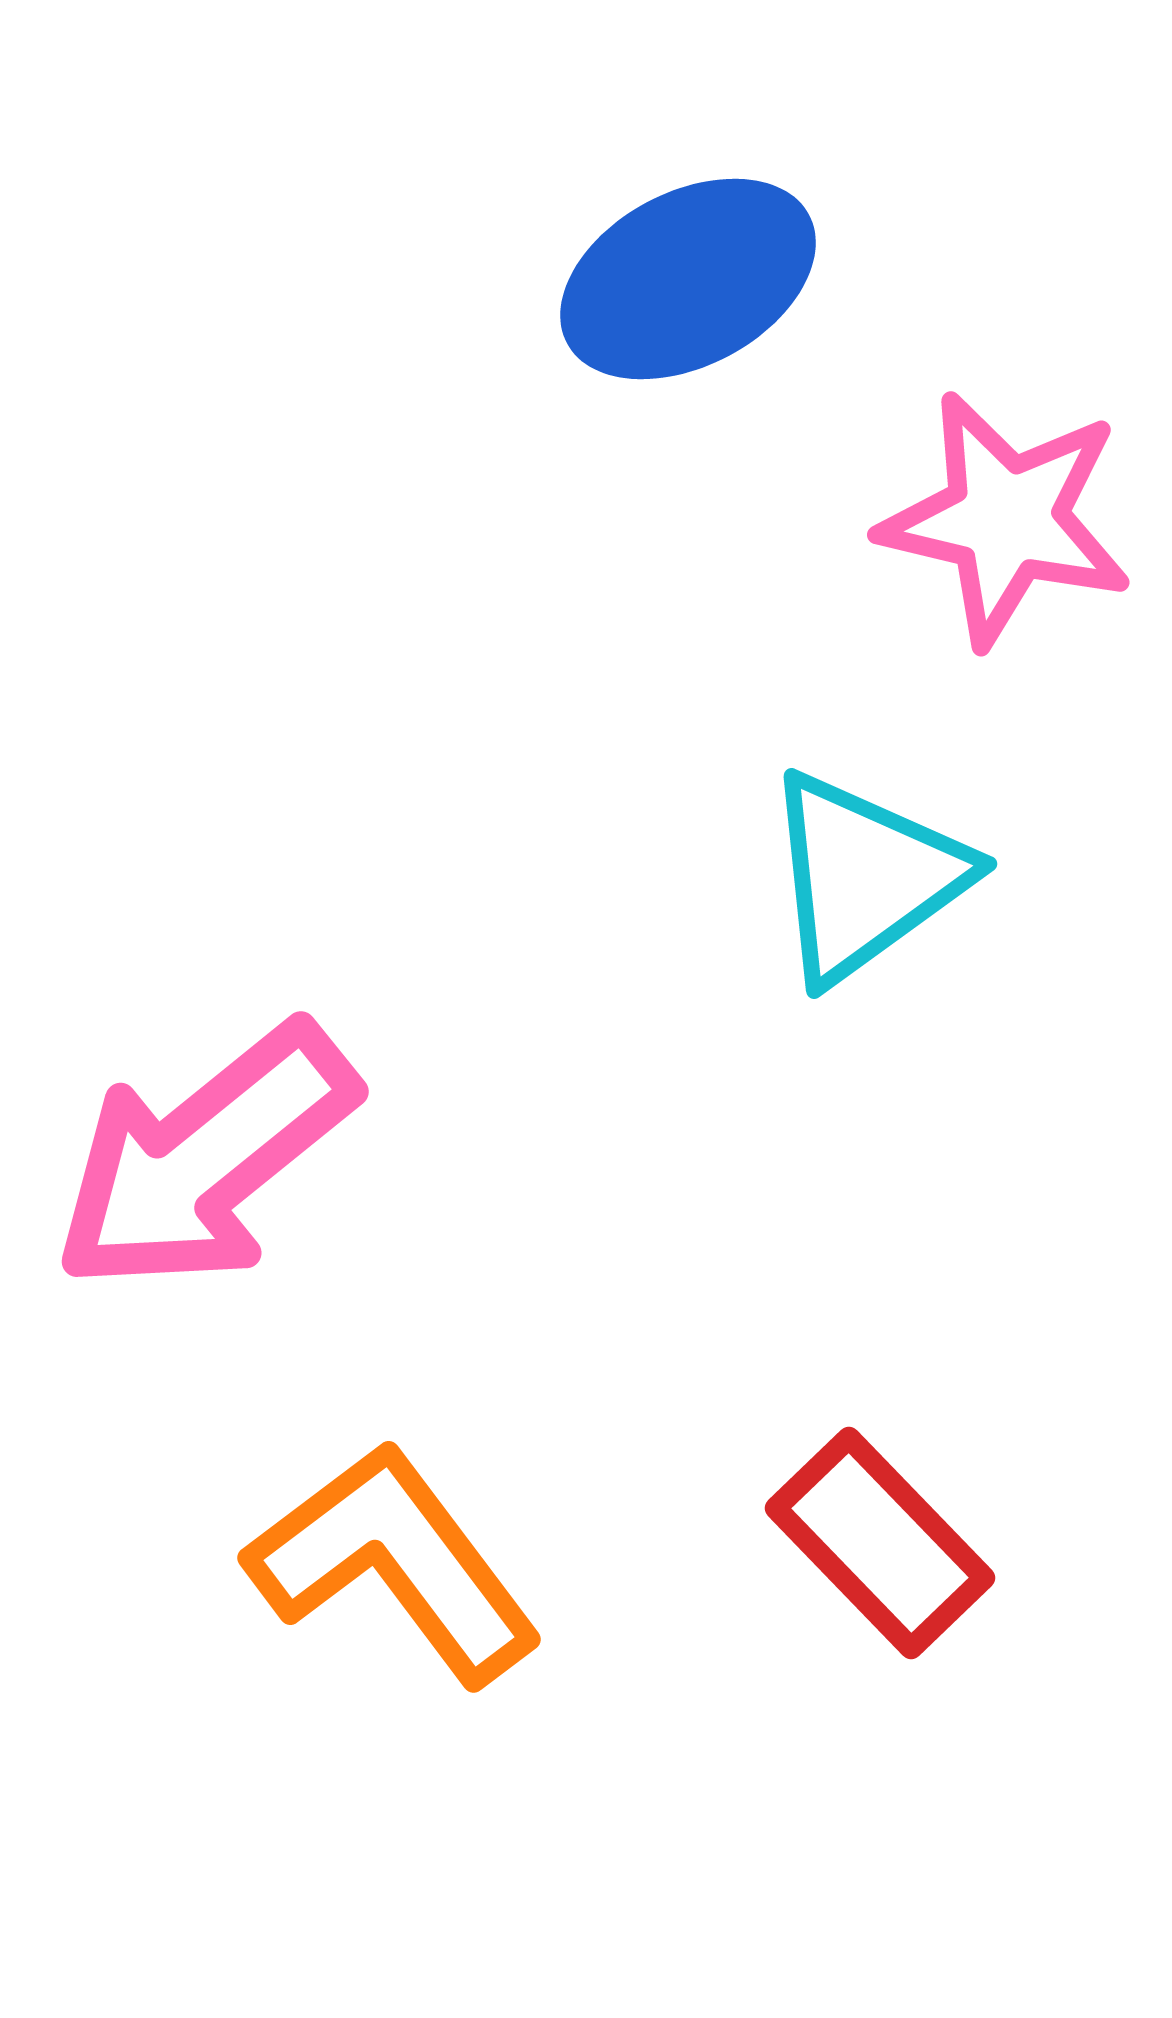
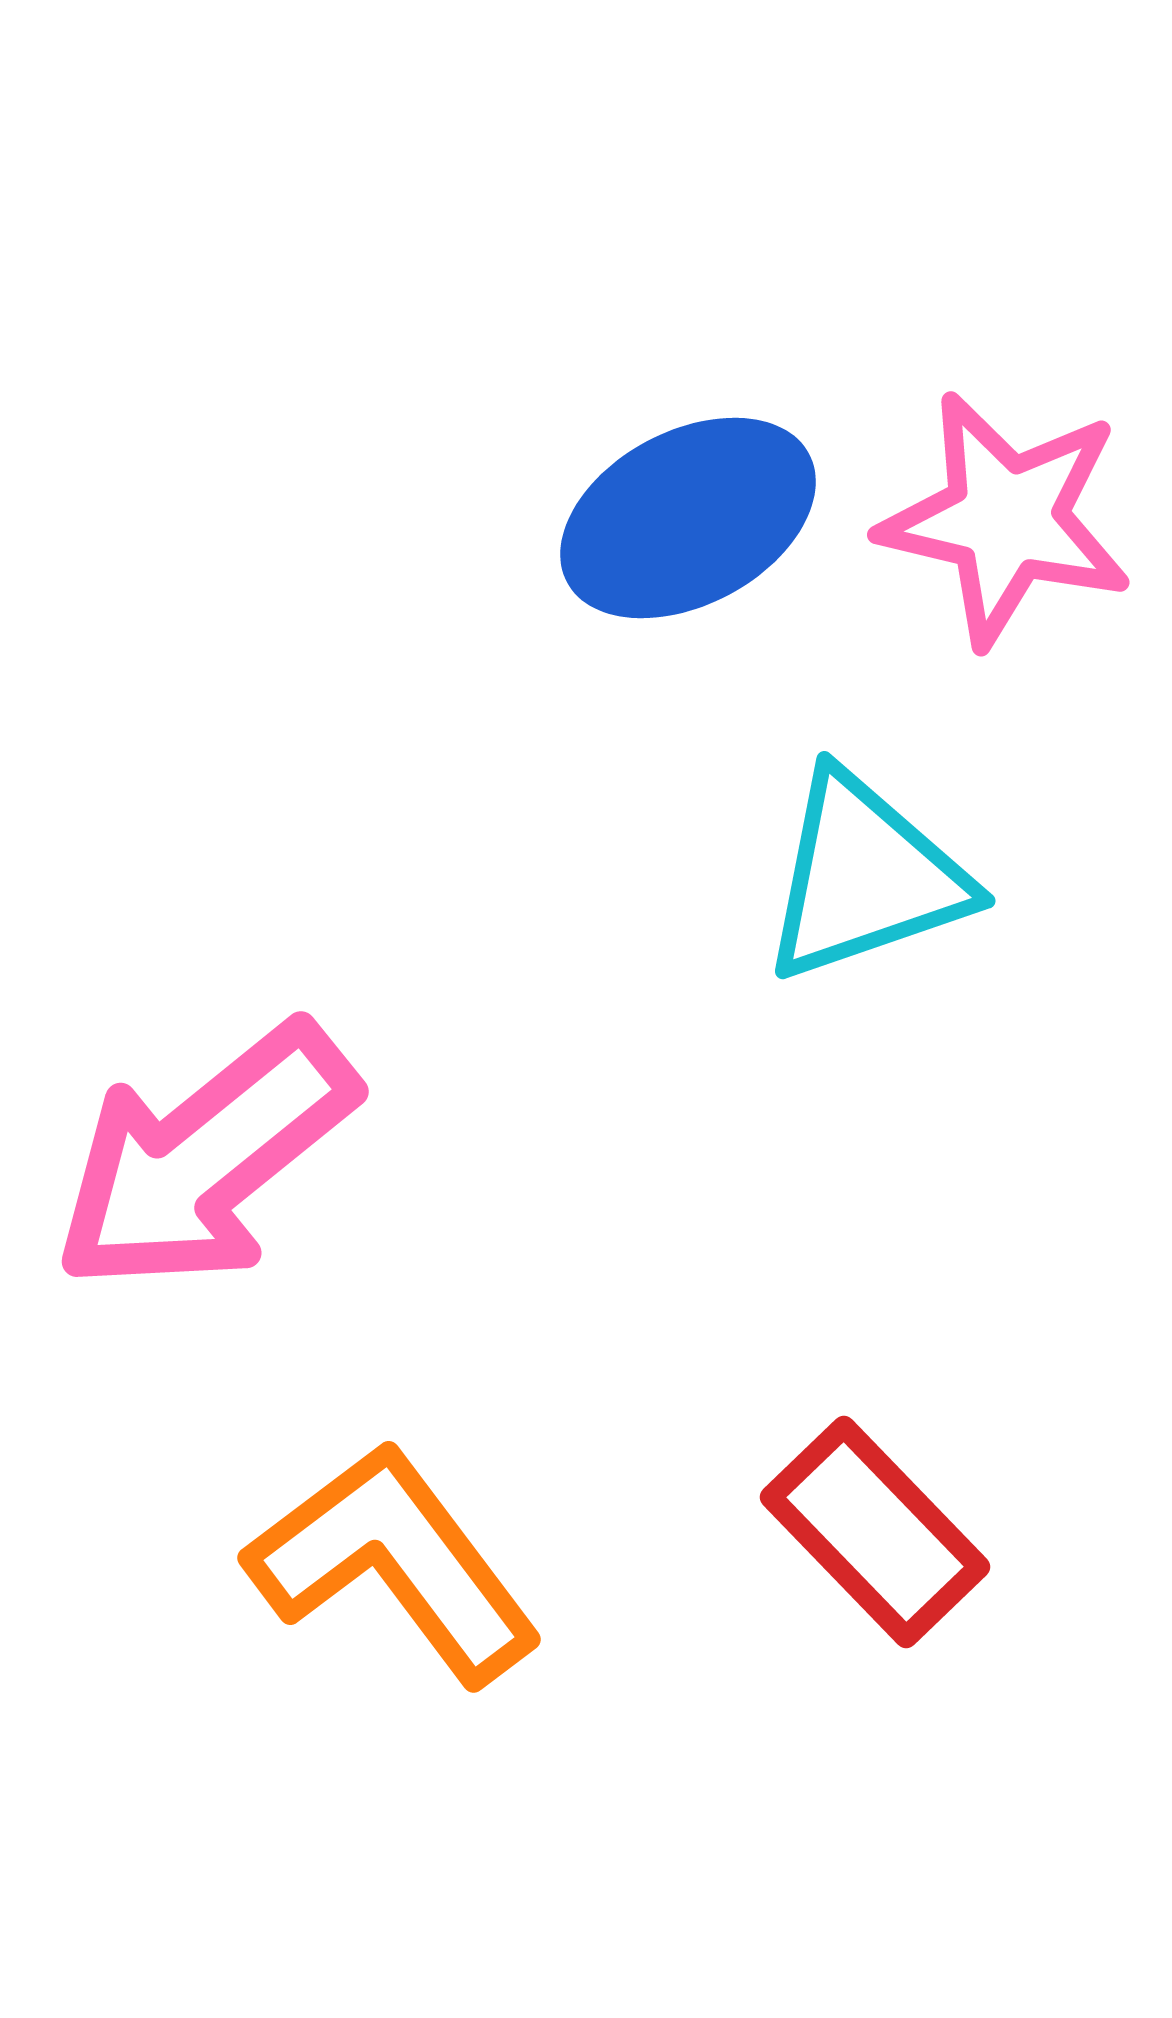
blue ellipse: moved 239 px down
cyan triangle: rotated 17 degrees clockwise
red rectangle: moved 5 px left, 11 px up
